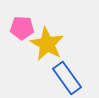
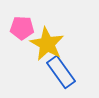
blue rectangle: moved 6 px left, 6 px up
